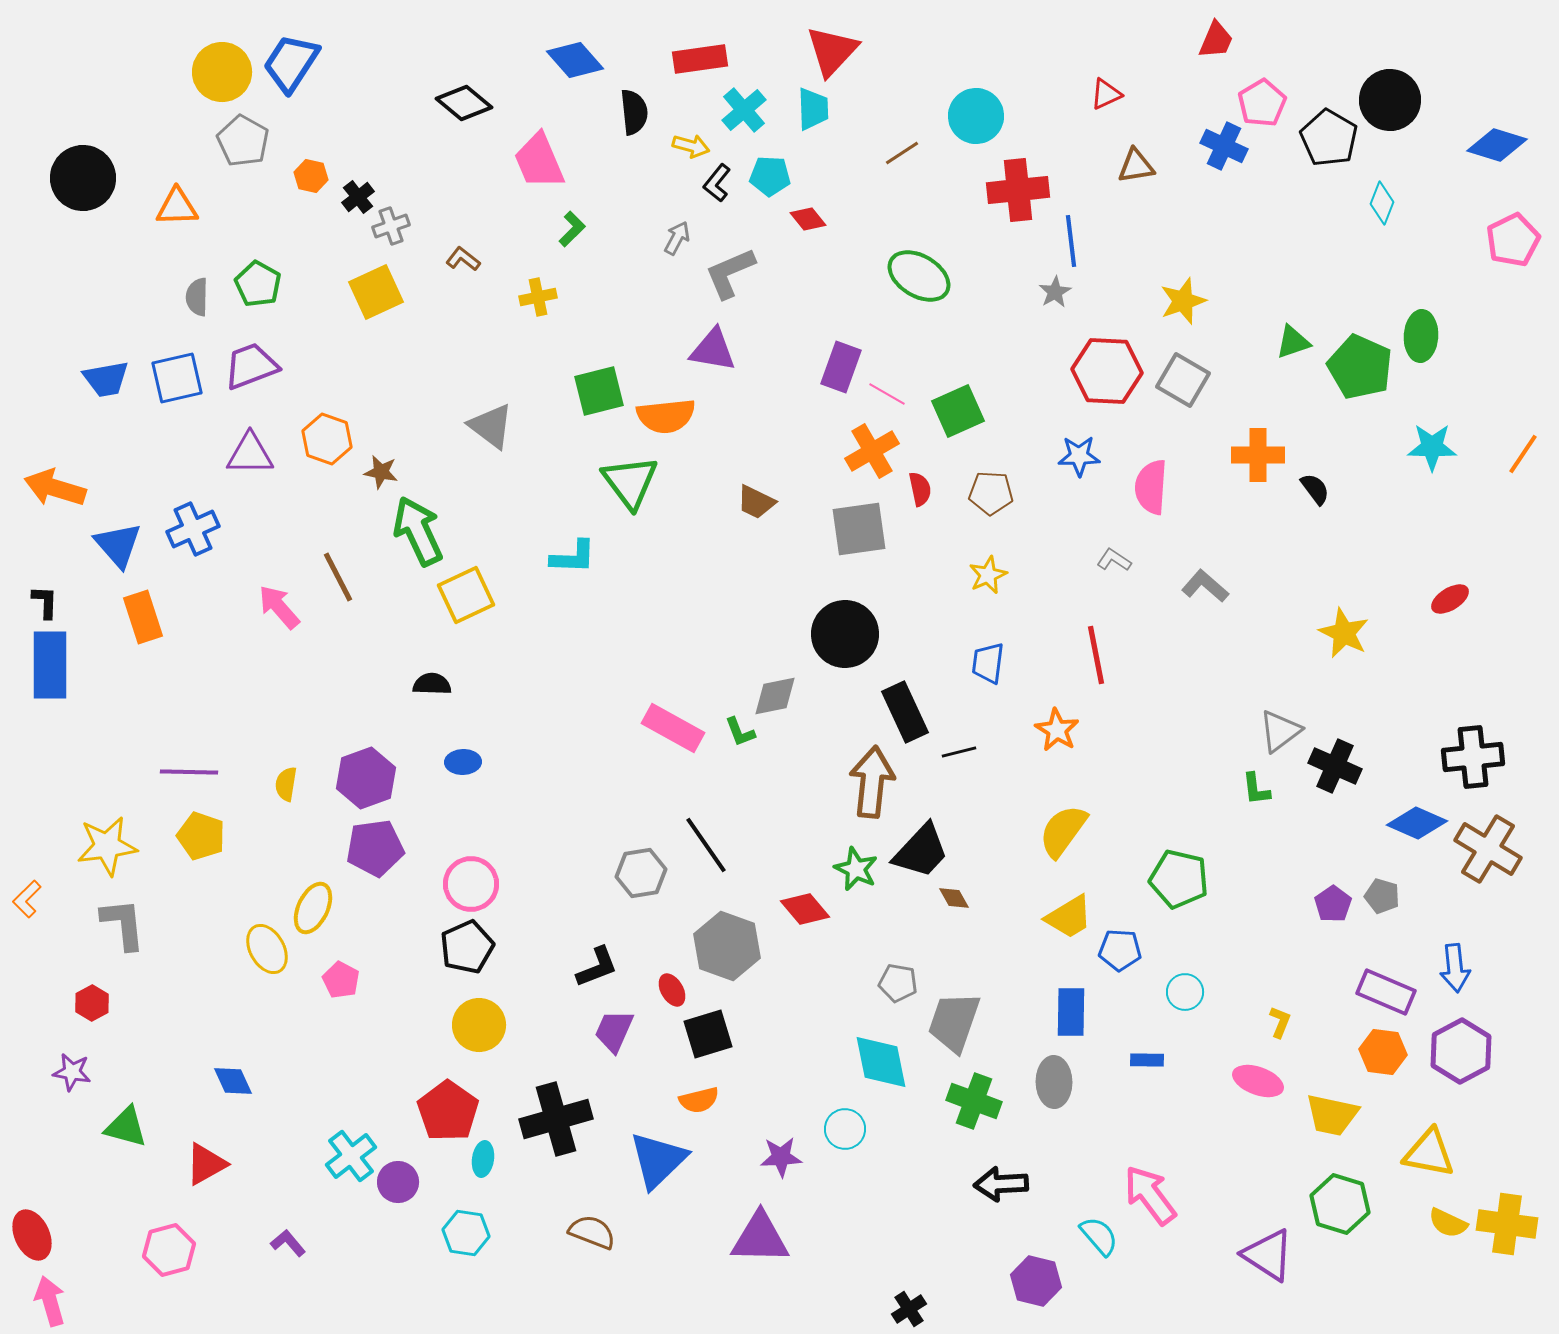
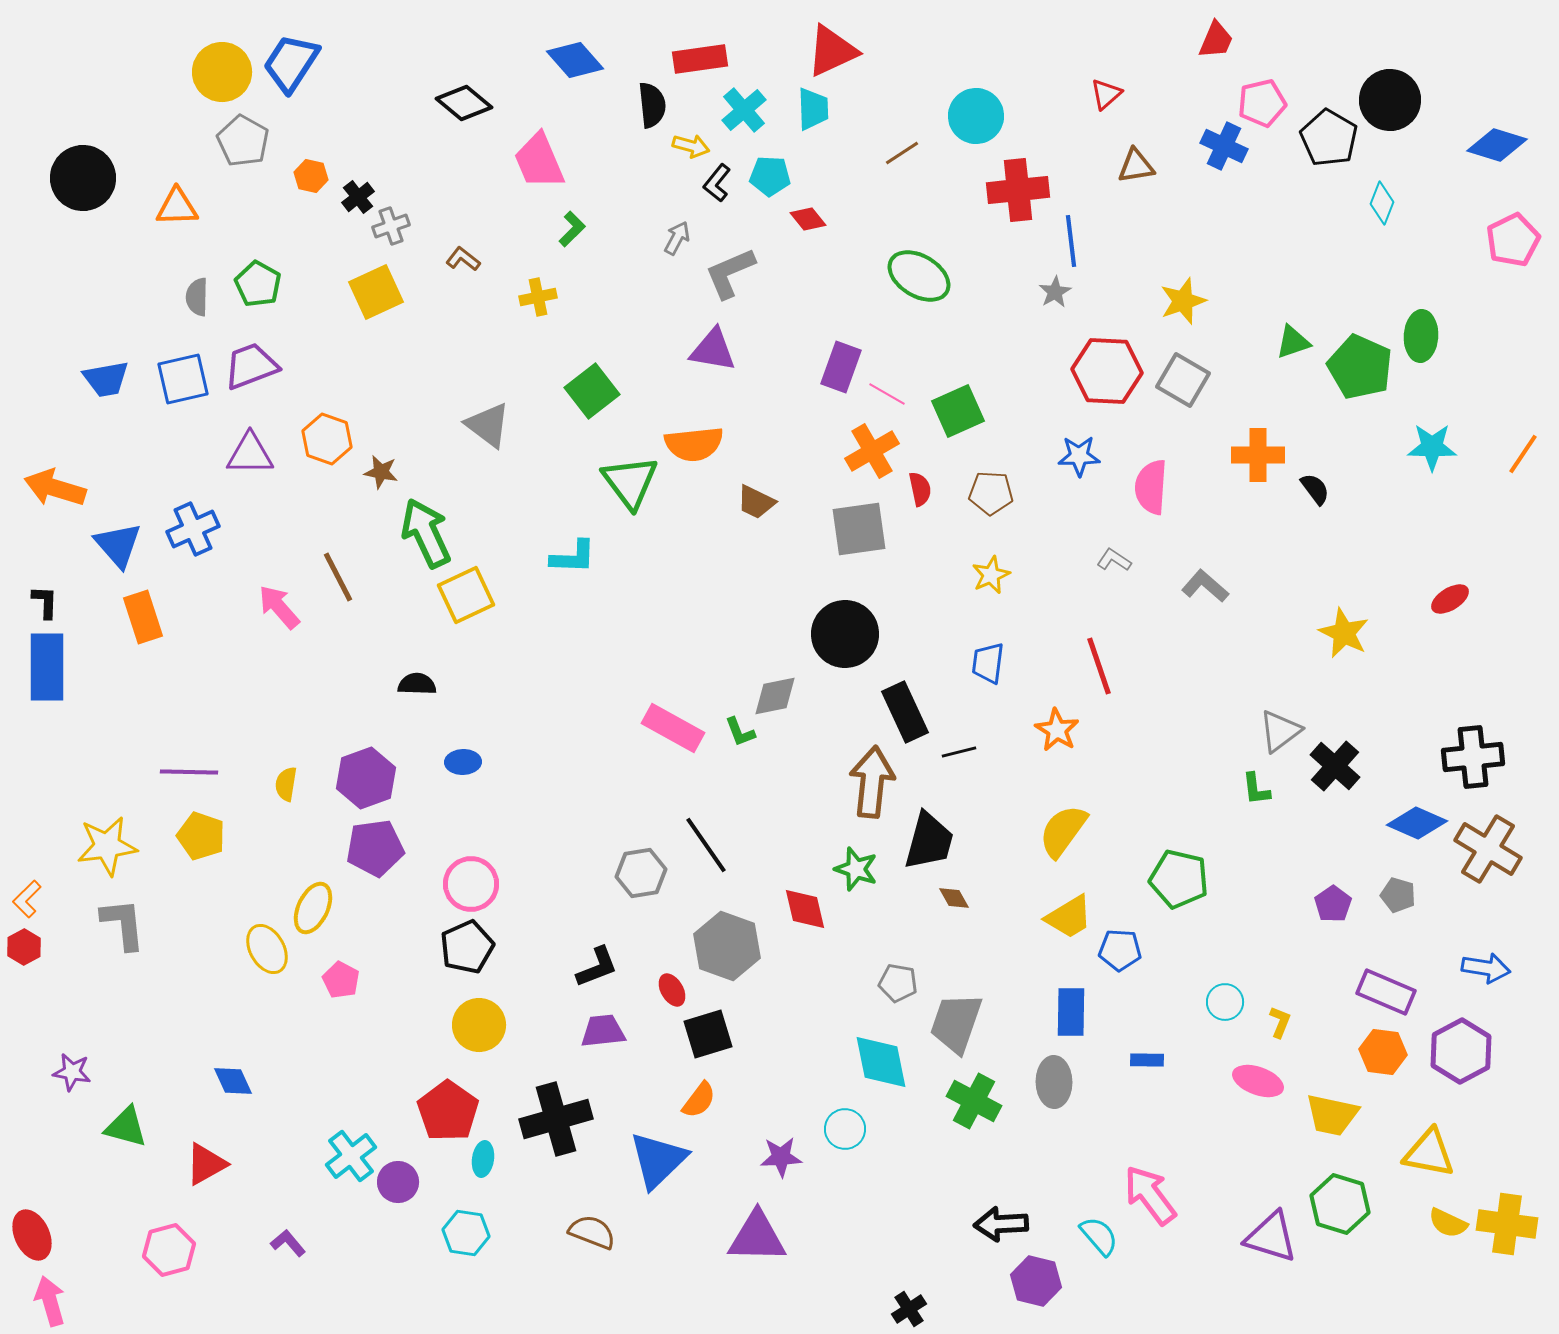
red triangle at (832, 51): rotated 22 degrees clockwise
red triangle at (1106, 94): rotated 16 degrees counterclockwise
pink pentagon at (1262, 103): rotated 18 degrees clockwise
black semicircle at (634, 112): moved 18 px right, 7 px up
blue square at (177, 378): moved 6 px right, 1 px down
green square at (599, 391): moved 7 px left; rotated 24 degrees counterclockwise
orange semicircle at (666, 416): moved 28 px right, 28 px down
gray triangle at (491, 426): moved 3 px left, 1 px up
green arrow at (418, 531): moved 8 px right, 2 px down
yellow star at (988, 575): moved 3 px right
red line at (1096, 655): moved 3 px right, 11 px down; rotated 8 degrees counterclockwise
blue rectangle at (50, 665): moved 3 px left, 2 px down
black semicircle at (432, 684): moved 15 px left
black cross at (1335, 766): rotated 18 degrees clockwise
black trapezoid at (921, 851): moved 8 px right, 10 px up; rotated 28 degrees counterclockwise
green star at (856, 869): rotated 6 degrees counterclockwise
gray pentagon at (1382, 896): moved 16 px right, 1 px up
red diamond at (805, 909): rotated 27 degrees clockwise
blue arrow at (1455, 968): moved 31 px right; rotated 75 degrees counterclockwise
cyan circle at (1185, 992): moved 40 px right, 10 px down
red hexagon at (92, 1003): moved 68 px left, 56 px up
gray trapezoid at (954, 1022): moved 2 px right, 1 px down
purple trapezoid at (614, 1031): moved 11 px left; rotated 60 degrees clockwise
orange semicircle at (699, 1100): rotated 39 degrees counterclockwise
green cross at (974, 1101): rotated 8 degrees clockwise
black arrow at (1001, 1184): moved 40 px down
purple triangle at (760, 1238): moved 3 px left, 1 px up
purple triangle at (1268, 1255): moved 3 px right, 18 px up; rotated 16 degrees counterclockwise
